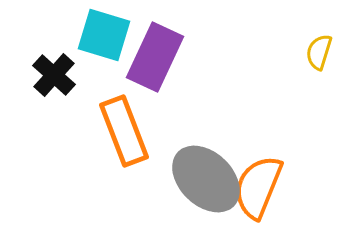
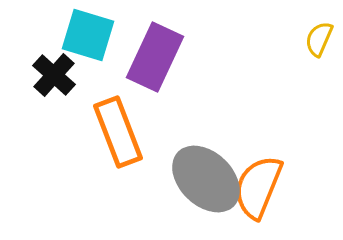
cyan square: moved 16 px left
yellow semicircle: moved 13 px up; rotated 6 degrees clockwise
orange rectangle: moved 6 px left, 1 px down
